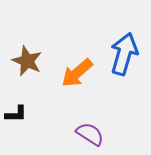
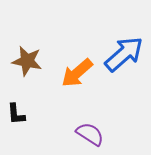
blue arrow: rotated 33 degrees clockwise
brown star: rotated 12 degrees counterclockwise
black L-shape: rotated 85 degrees clockwise
